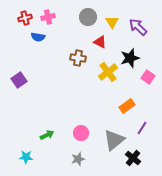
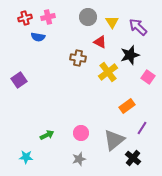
black star: moved 3 px up
gray star: moved 1 px right
